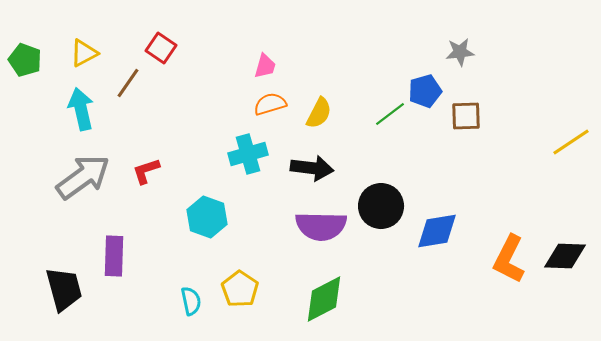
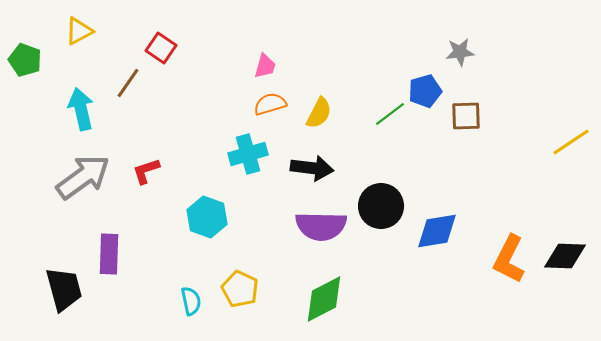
yellow triangle: moved 5 px left, 22 px up
purple rectangle: moved 5 px left, 2 px up
yellow pentagon: rotated 9 degrees counterclockwise
